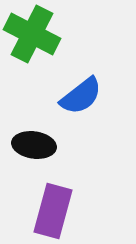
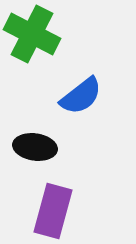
black ellipse: moved 1 px right, 2 px down
